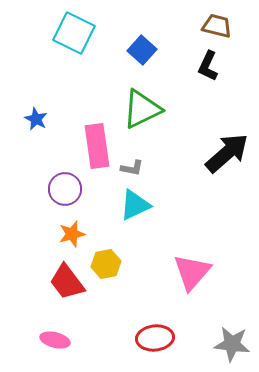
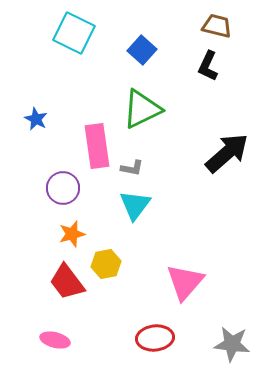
purple circle: moved 2 px left, 1 px up
cyan triangle: rotated 28 degrees counterclockwise
pink triangle: moved 7 px left, 10 px down
